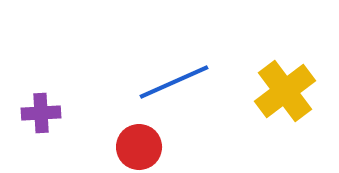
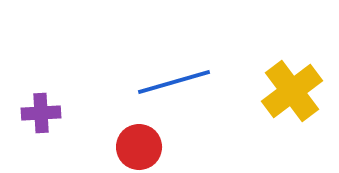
blue line: rotated 8 degrees clockwise
yellow cross: moved 7 px right
